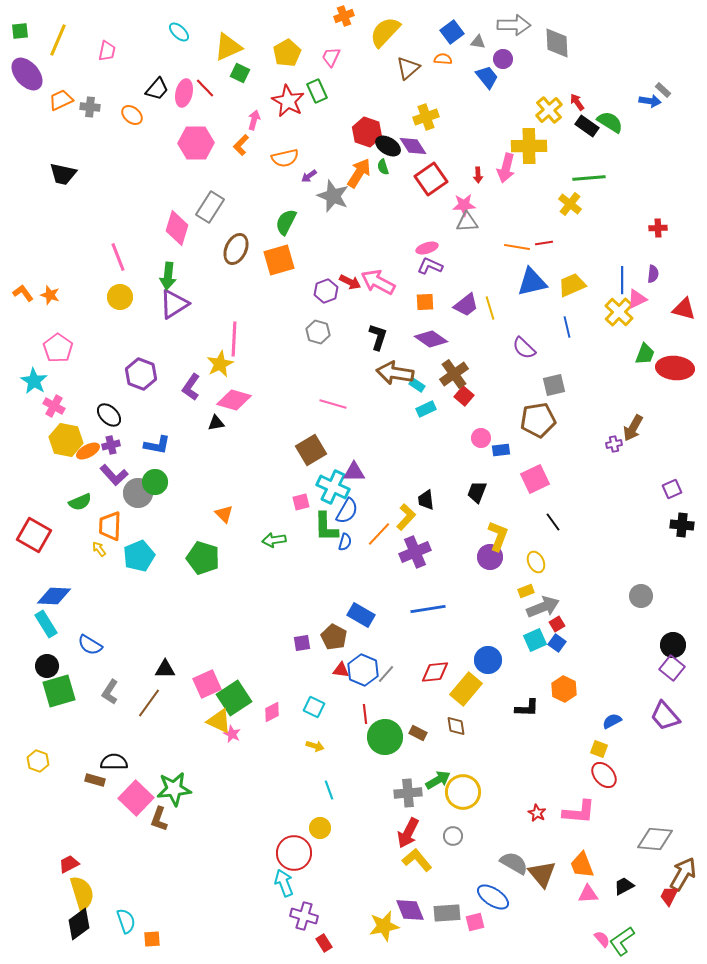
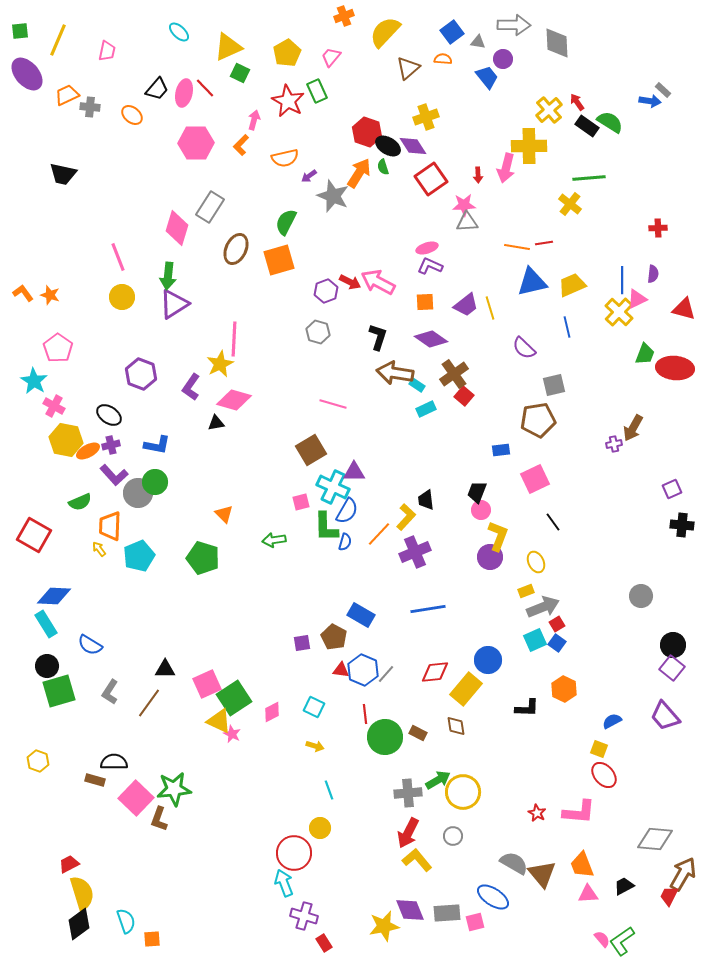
pink trapezoid at (331, 57): rotated 15 degrees clockwise
orange trapezoid at (61, 100): moved 6 px right, 5 px up
yellow circle at (120, 297): moved 2 px right
black ellipse at (109, 415): rotated 10 degrees counterclockwise
pink circle at (481, 438): moved 72 px down
